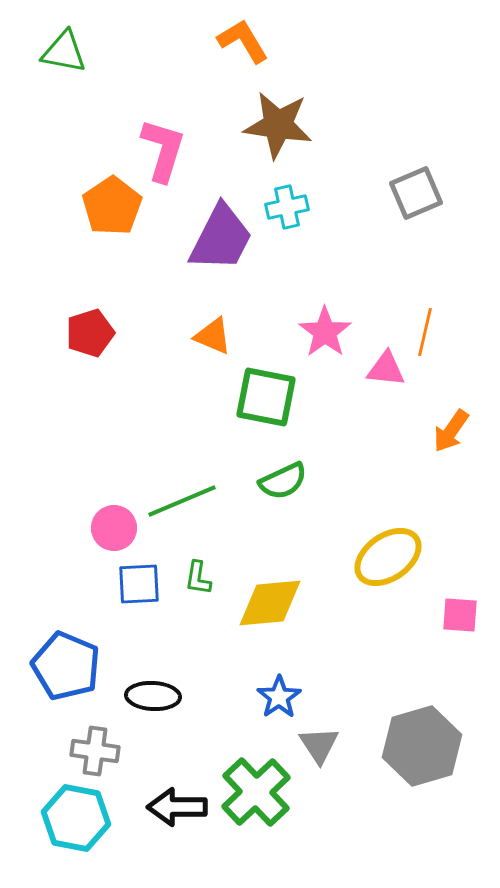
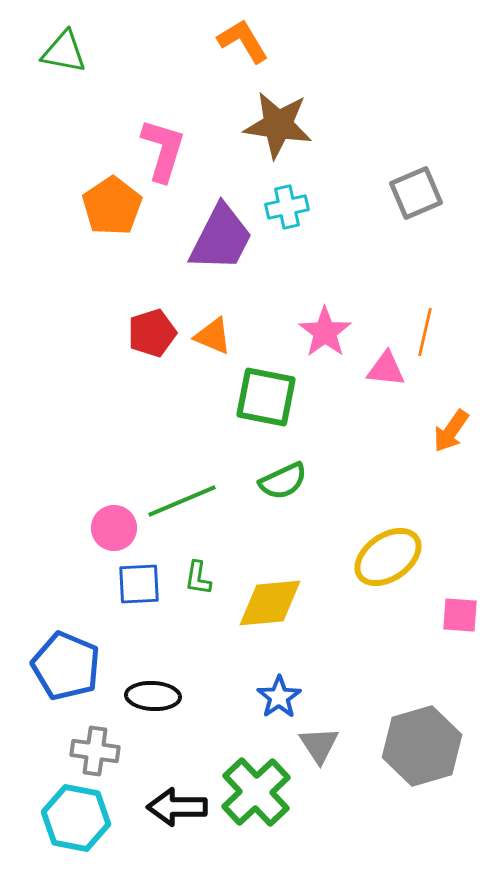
red pentagon: moved 62 px right
